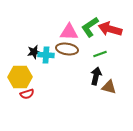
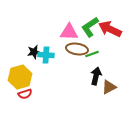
red arrow: rotated 10 degrees clockwise
brown ellipse: moved 10 px right
green line: moved 8 px left
yellow hexagon: rotated 15 degrees counterclockwise
brown triangle: rotated 42 degrees counterclockwise
red semicircle: moved 2 px left
